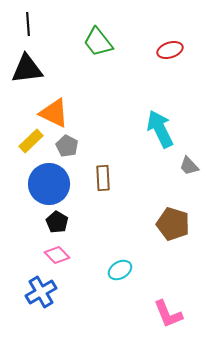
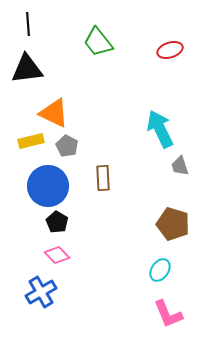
yellow rectangle: rotated 30 degrees clockwise
gray trapezoid: moved 9 px left; rotated 25 degrees clockwise
blue circle: moved 1 px left, 2 px down
cyan ellipse: moved 40 px right; rotated 25 degrees counterclockwise
